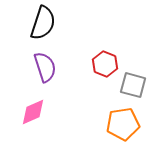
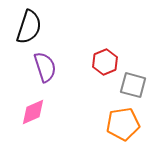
black semicircle: moved 14 px left, 4 px down
red hexagon: moved 2 px up; rotated 15 degrees clockwise
